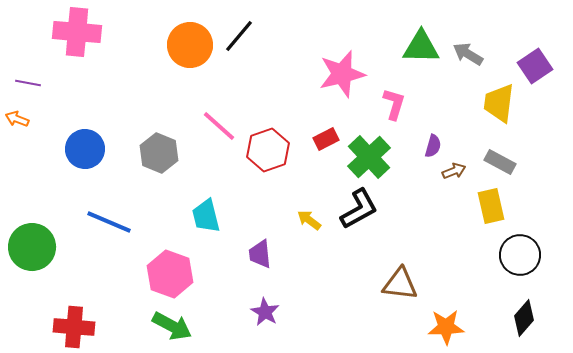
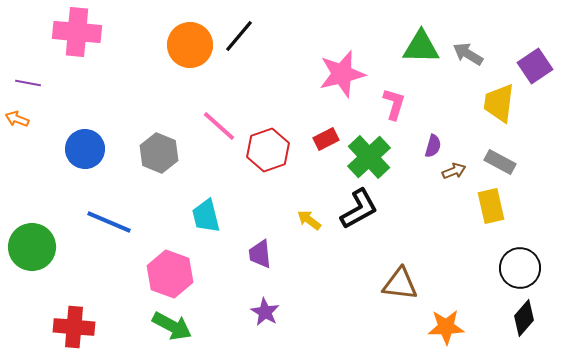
black circle: moved 13 px down
